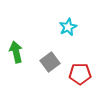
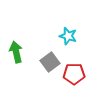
cyan star: moved 9 px down; rotated 30 degrees counterclockwise
red pentagon: moved 6 px left
